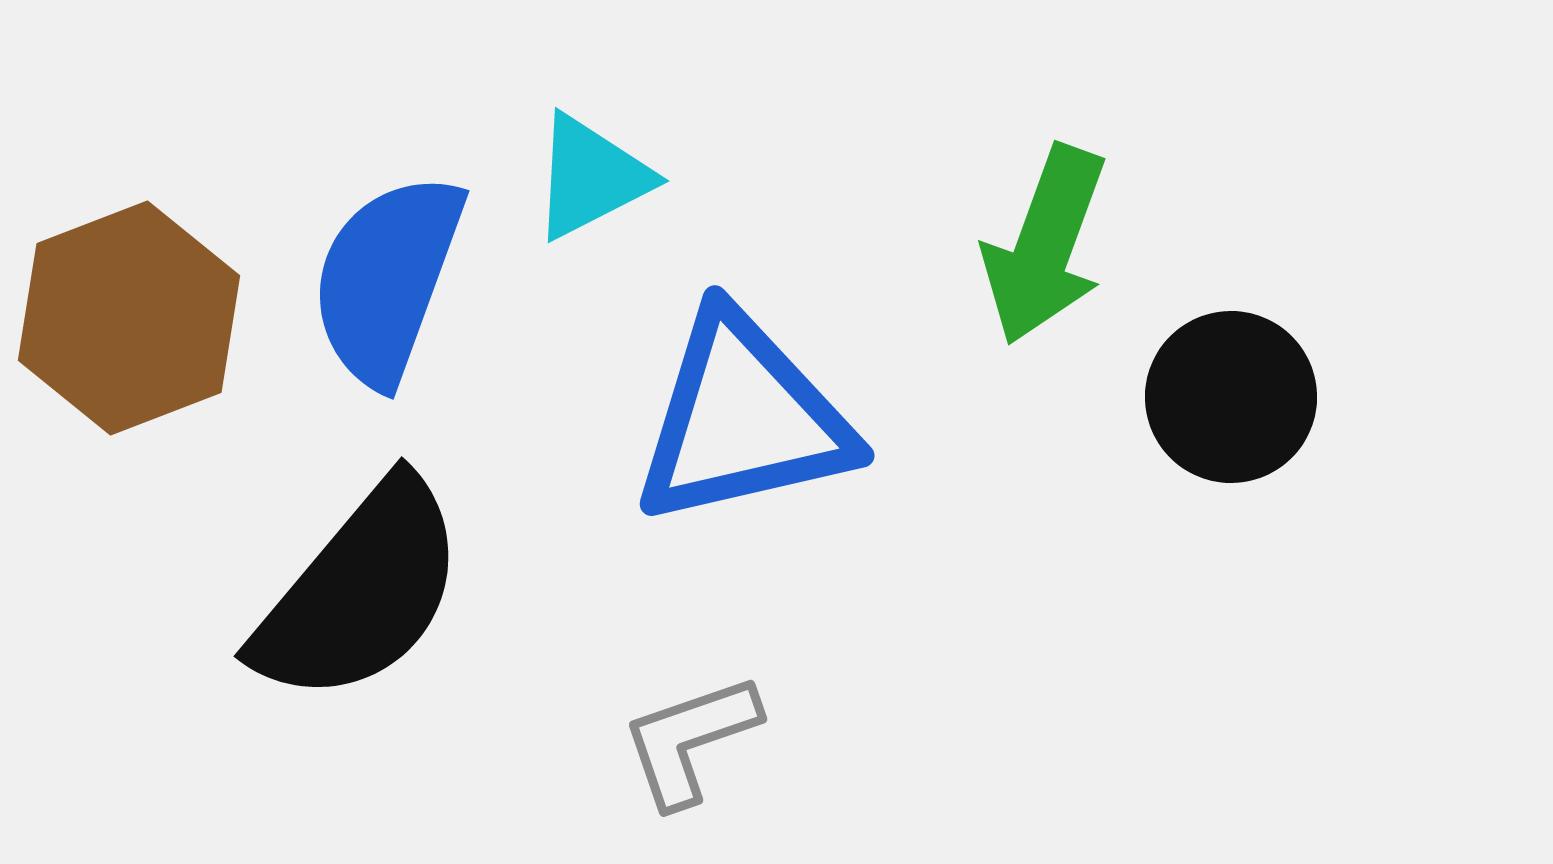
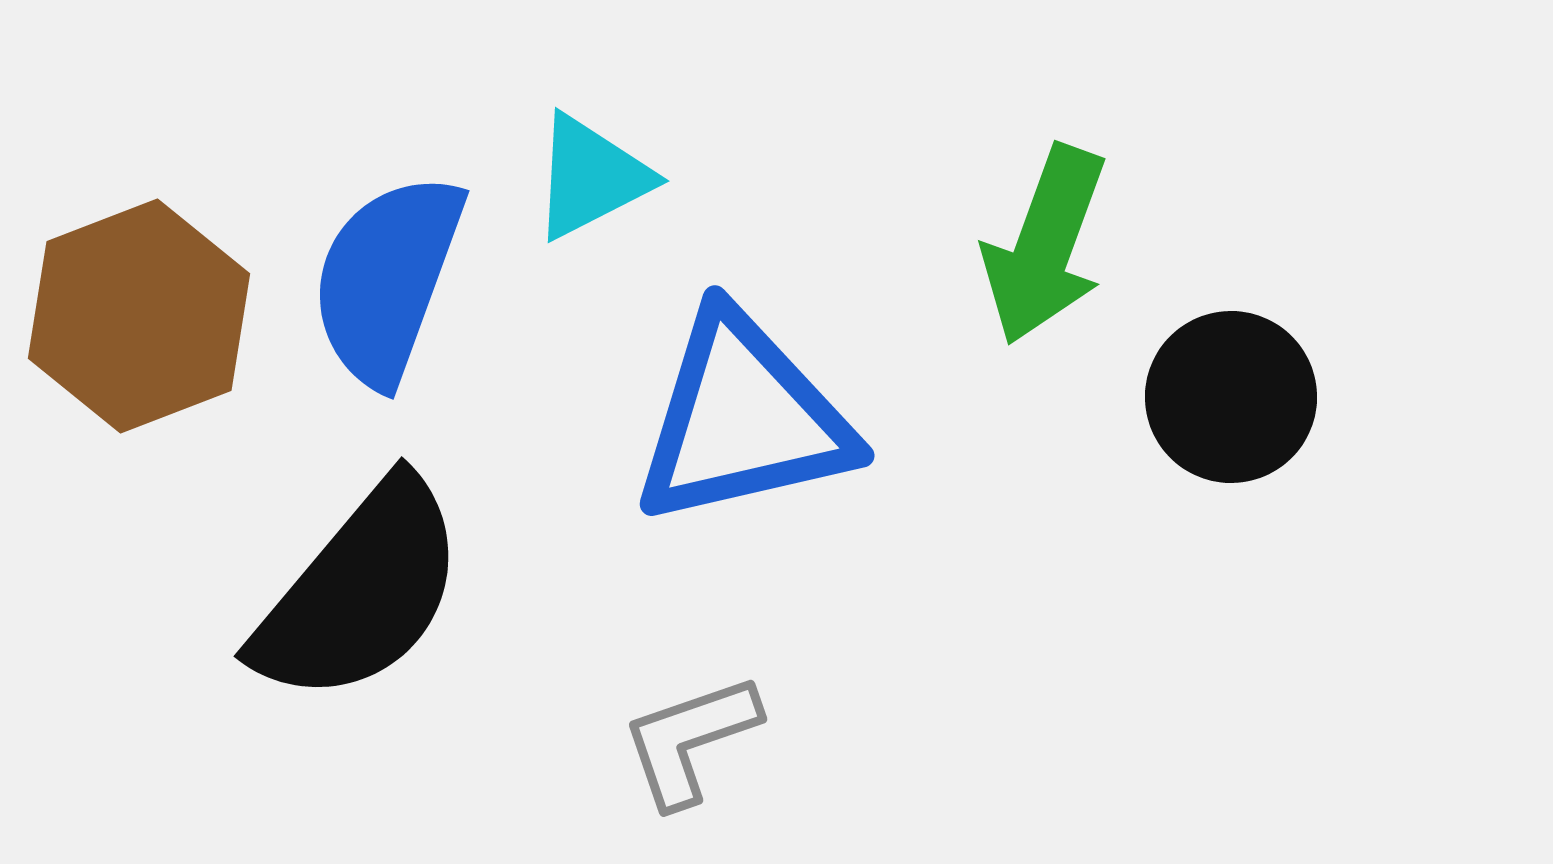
brown hexagon: moved 10 px right, 2 px up
